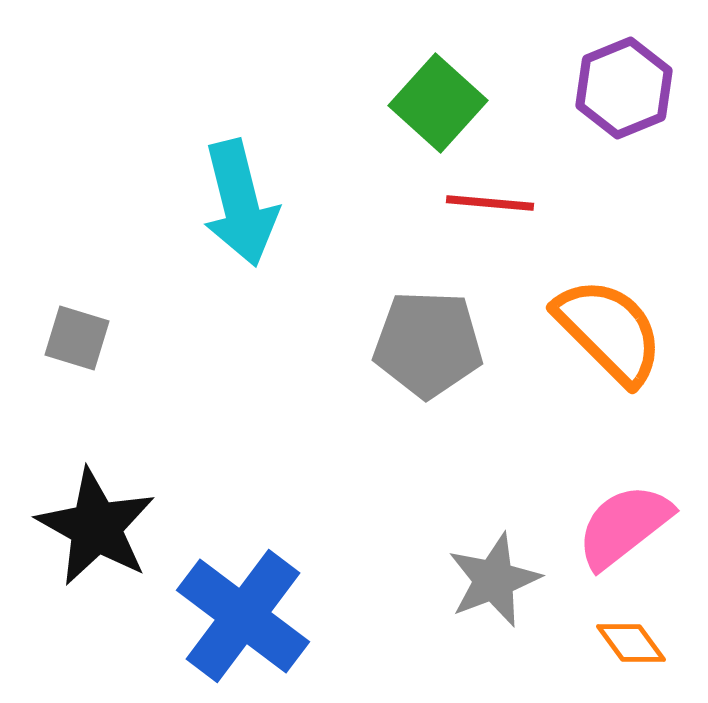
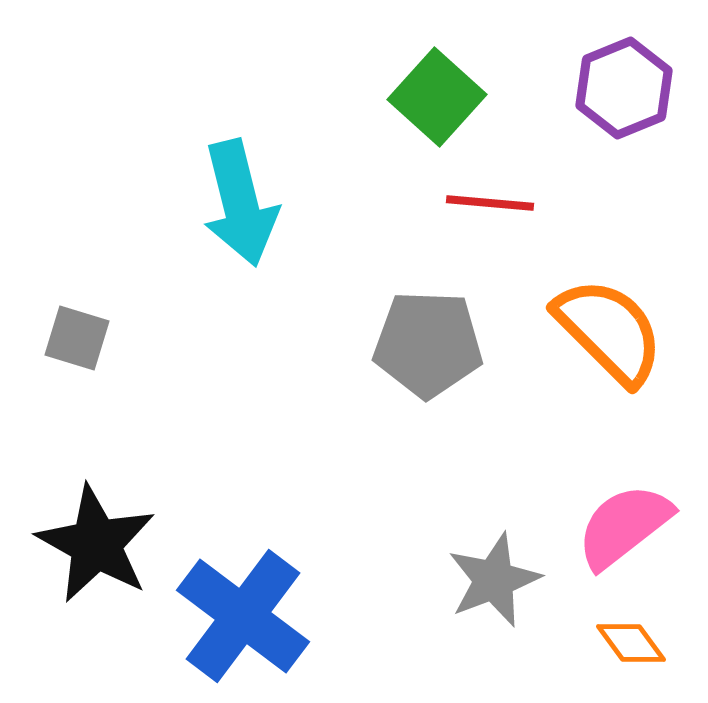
green square: moved 1 px left, 6 px up
black star: moved 17 px down
